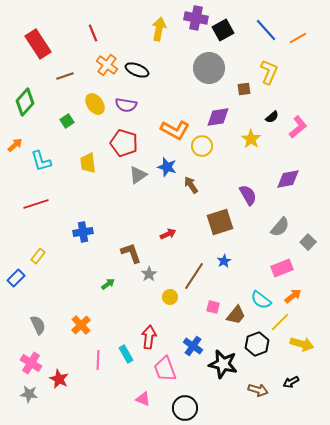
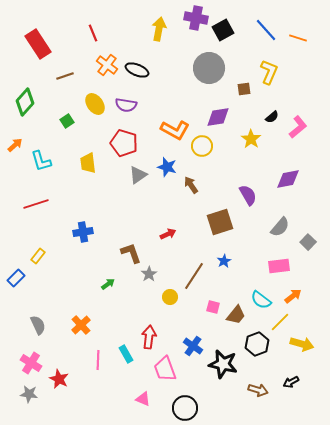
orange line at (298, 38): rotated 48 degrees clockwise
pink rectangle at (282, 268): moved 3 px left, 2 px up; rotated 15 degrees clockwise
